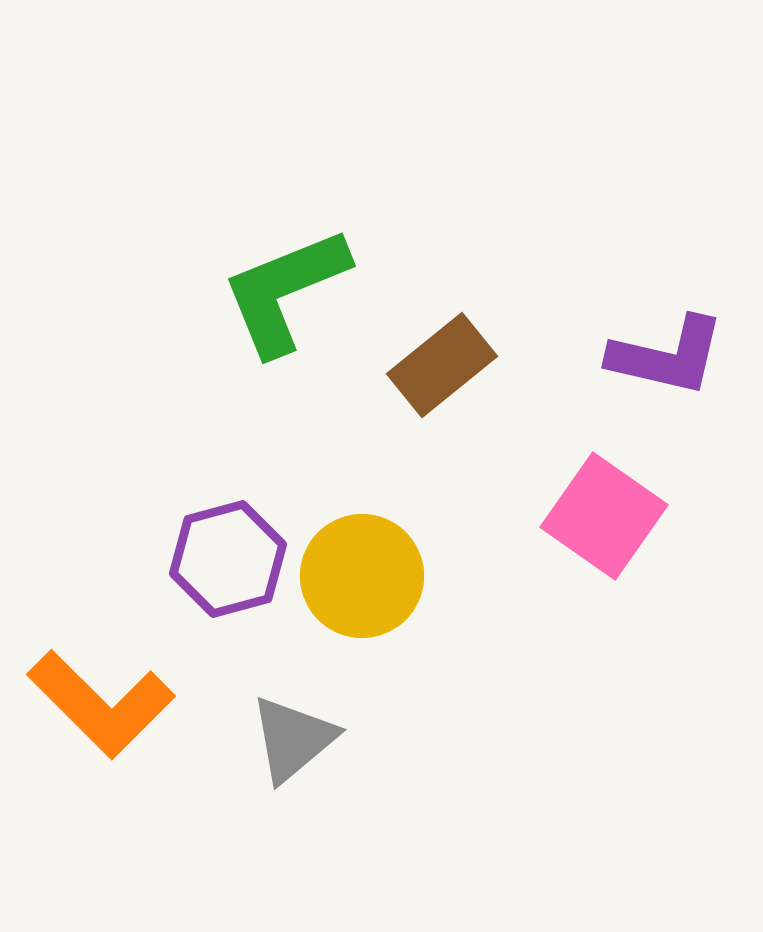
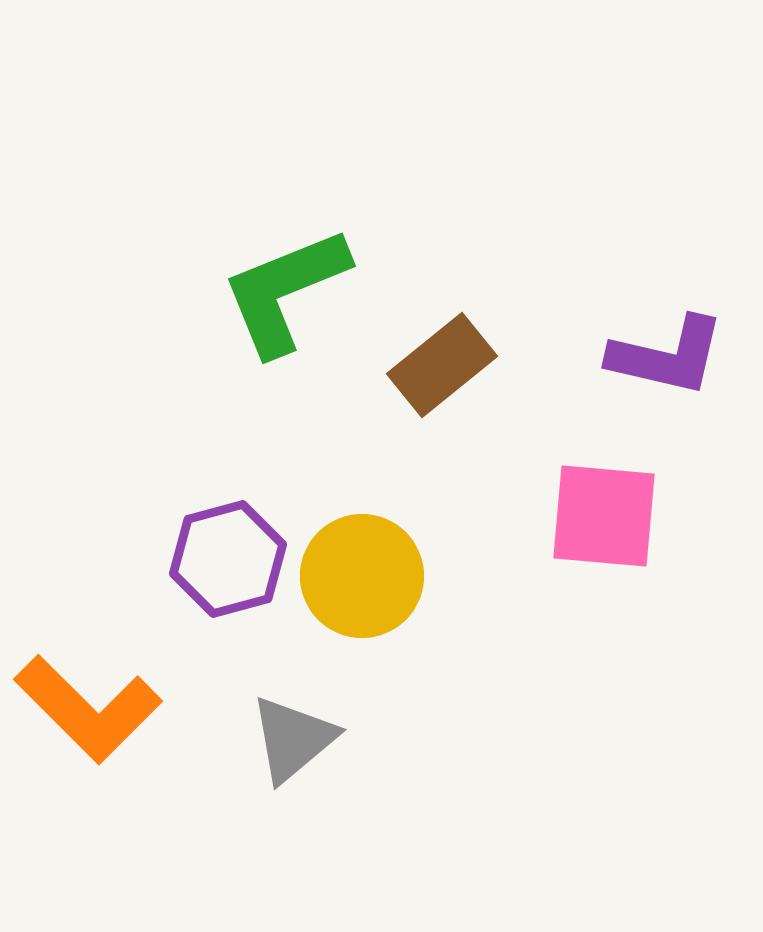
pink square: rotated 30 degrees counterclockwise
orange L-shape: moved 13 px left, 5 px down
